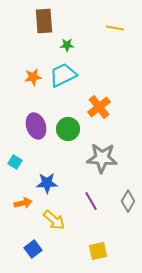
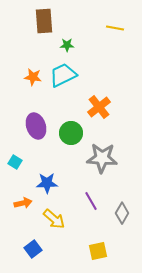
orange star: rotated 18 degrees clockwise
green circle: moved 3 px right, 4 px down
gray diamond: moved 6 px left, 12 px down
yellow arrow: moved 1 px up
